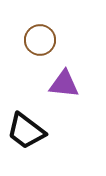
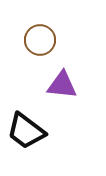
purple triangle: moved 2 px left, 1 px down
